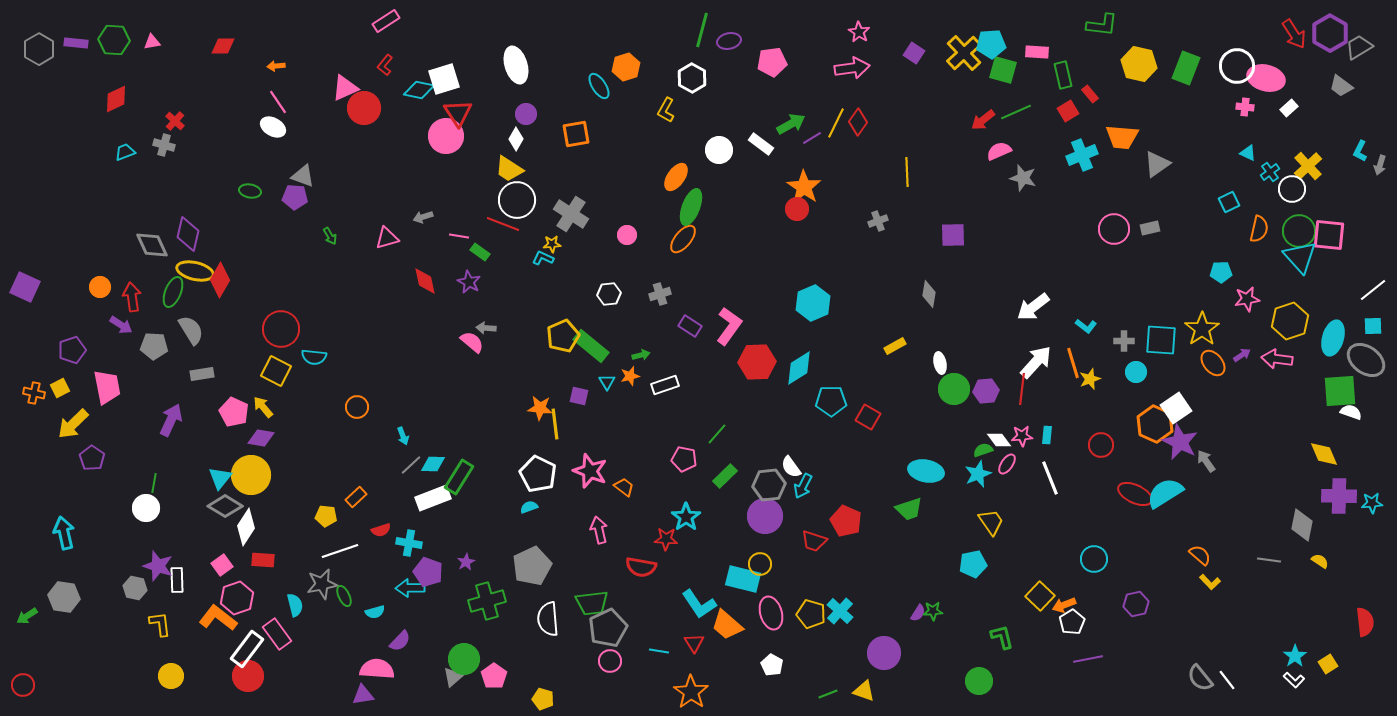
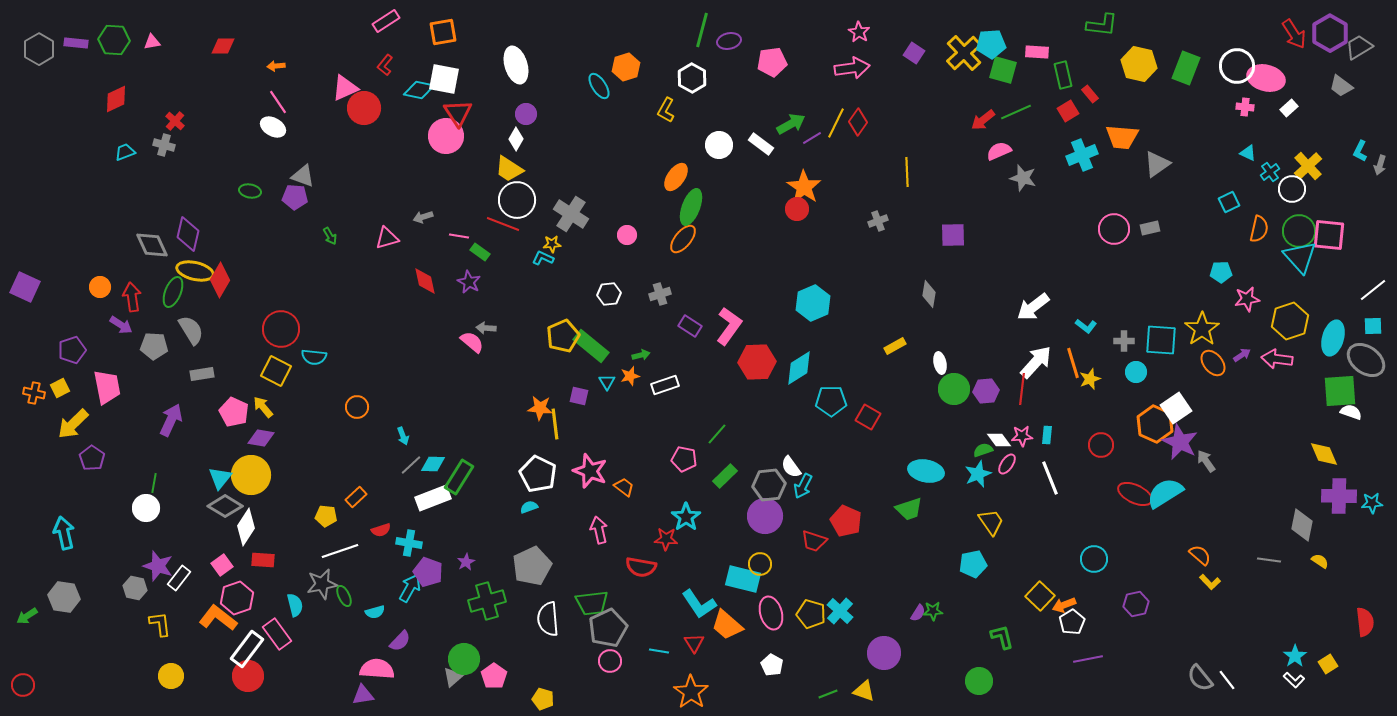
white square at (444, 79): rotated 28 degrees clockwise
orange square at (576, 134): moved 133 px left, 102 px up
white circle at (719, 150): moved 5 px up
white rectangle at (177, 580): moved 2 px right, 2 px up; rotated 40 degrees clockwise
cyan arrow at (410, 588): rotated 120 degrees clockwise
